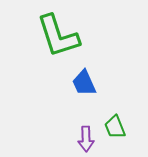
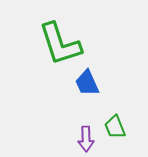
green L-shape: moved 2 px right, 8 px down
blue trapezoid: moved 3 px right
